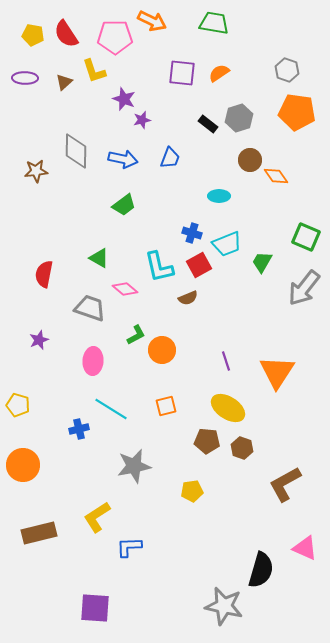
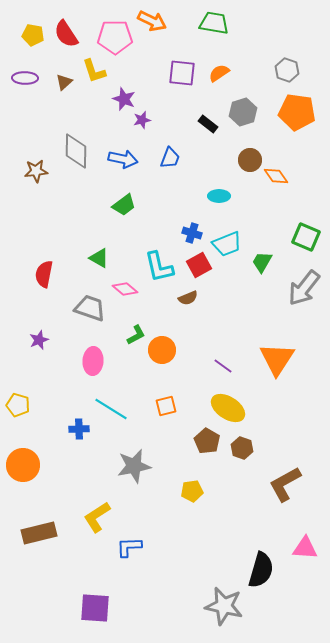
gray hexagon at (239, 118): moved 4 px right, 6 px up
purple line at (226, 361): moved 3 px left, 5 px down; rotated 36 degrees counterclockwise
orange triangle at (277, 372): moved 13 px up
blue cross at (79, 429): rotated 12 degrees clockwise
brown pentagon at (207, 441): rotated 25 degrees clockwise
pink triangle at (305, 548): rotated 20 degrees counterclockwise
